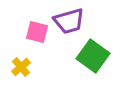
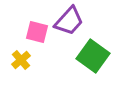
purple trapezoid: rotated 32 degrees counterclockwise
yellow cross: moved 7 px up
